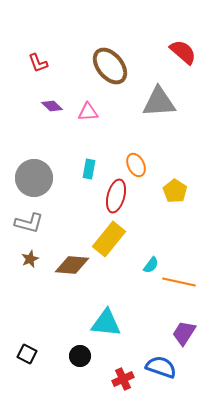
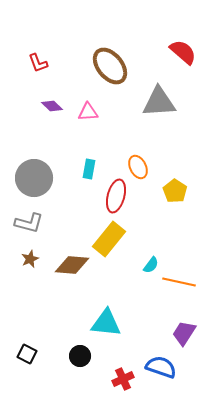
orange ellipse: moved 2 px right, 2 px down
